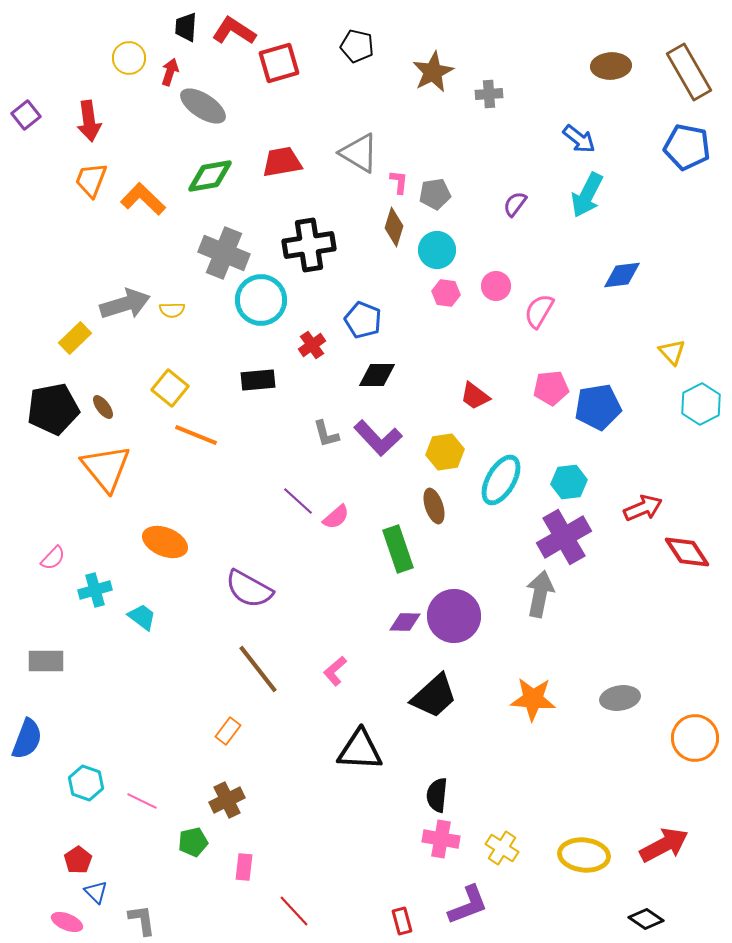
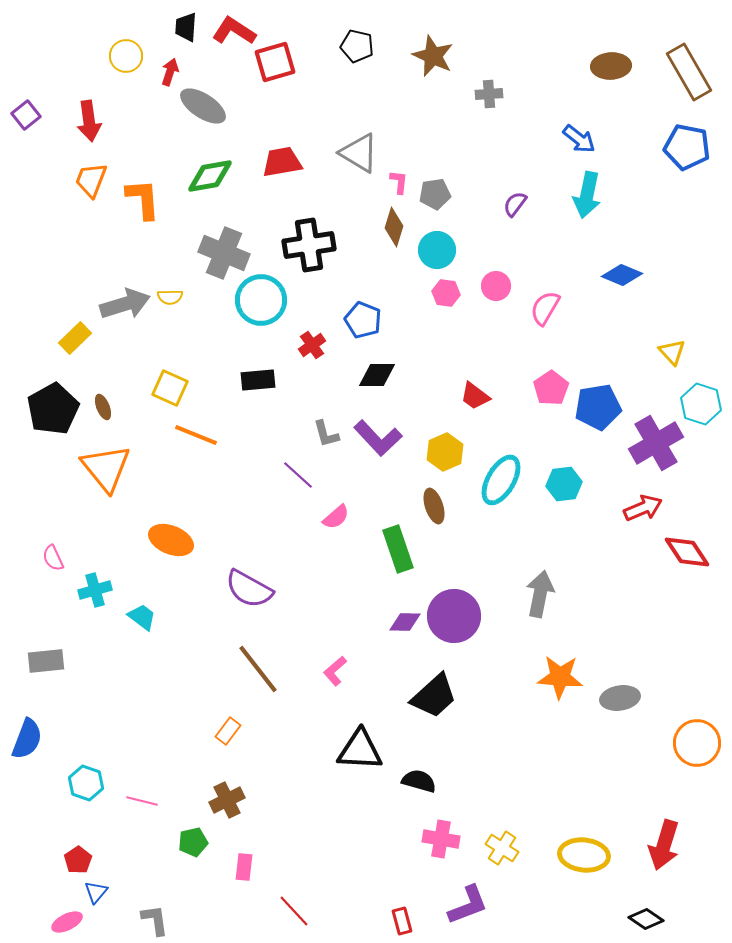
yellow circle at (129, 58): moved 3 px left, 2 px up
red square at (279, 63): moved 4 px left, 1 px up
brown star at (433, 72): moved 16 px up; rotated 21 degrees counterclockwise
cyan arrow at (587, 195): rotated 15 degrees counterclockwise
orange L-shape at (143, 199): rotated 42 degrees clockwise
blue diamond at (622, 275): rotated 30 degrees clockwise
yellow semicircle at (172, 310): moved 2 px left, 13 px up
pink semicircle at (539, 311): moved 6 px right, 3 px up
yellow square at (170, 388): rotated 15 degrees counterclockwise
pink pentagon at (551, 388): rotated 28 degrees counterclockwise
cyan hexagon at (701, 404): rotated 15 degrees counterclockwise
brown ellipse at (103, 407): rotated 15 degrees clockwise
black pentagon at (53, 409): rotated 18 degrees counterclockwise
yellow hexagon at (445, 452): rotated 15 degrees counterclockwise
cyan hexagon at (569, 482): moved 5 px left, 2 px down
purple line at (298, 501): moved 26 px up
purple cross at (564, 537): moved 92 px right, 94 px up
orange ellipse at (165, 542): moved 6 px right, 2 px up
pink semicircle at (53, 558): rotated 112 degrees clockwise
gray rectangle at (46, 661): rotated 6 degrees counterclockwise
orange star at (533, 699): moved 27 px right, 22 px up
orange circle at (695, 738): moved 2 px right, 5 px down
black semicircle at (437, 795): moved 18 px left, 14 px up; rotated 100 degrees clockwise
pink line at (142, 801): rotated 12 degrees counterclockwise
red arrow at (664, 845): rotated 135 degrees clockwise
blue triangle at (96, 892): rotated 25 degrees clockwise
gray L-shape at (142, 920): moved 13 px right
pink ellipse at (67, 922): rotated 48 degrees counterclockwise
